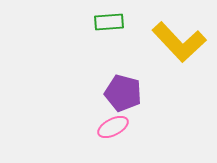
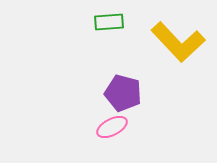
yellow L-shape: moved 1 px left
pink ellipse: moved 1 px left
